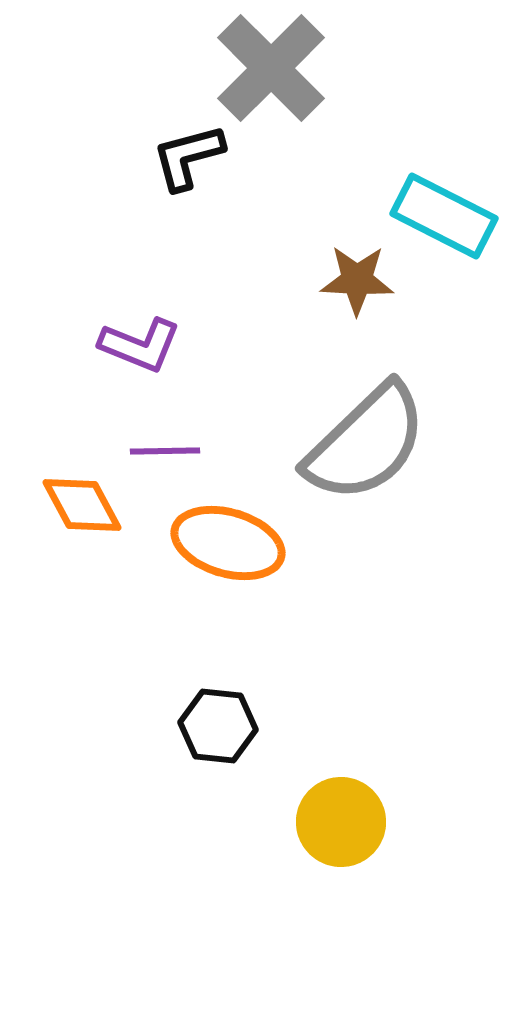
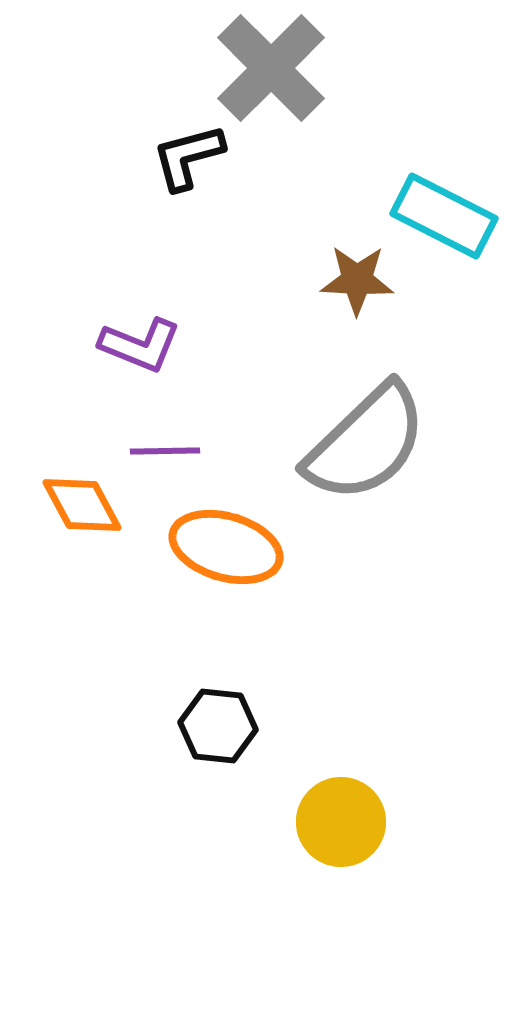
orange ellipse: moved 2 px left, 4 px down
